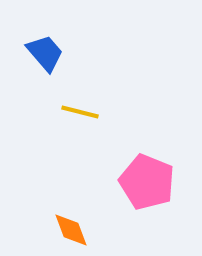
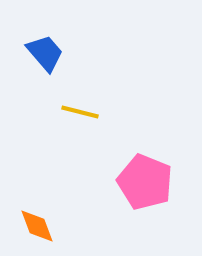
pink pentagon: moved 2 px left
orange diamond: moved 34 px left, 4 px up
